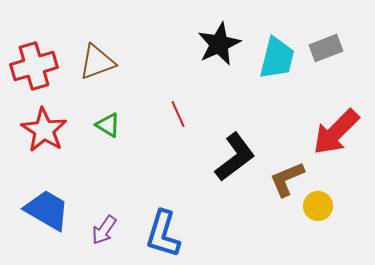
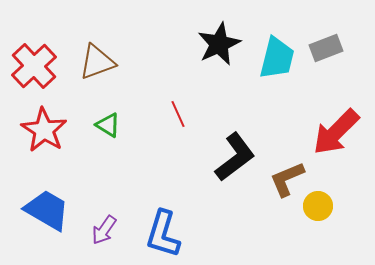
red cross: rotated 27 degrees counterclockwise
